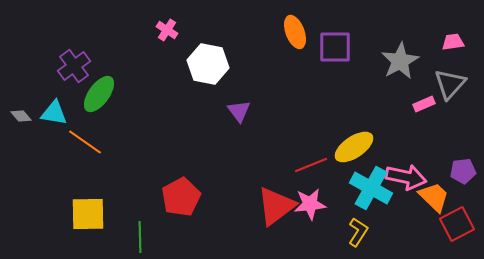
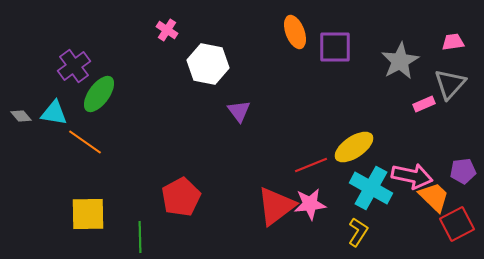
pink arrow: moved 6 px right, 1 px up
